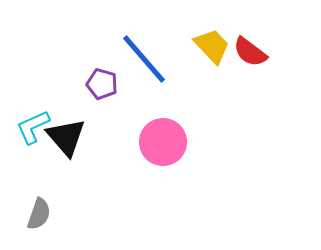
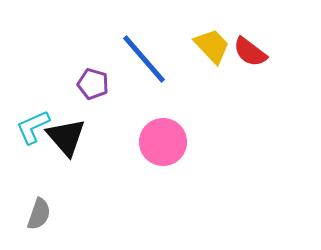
purple pentagon: moved 9 px left
